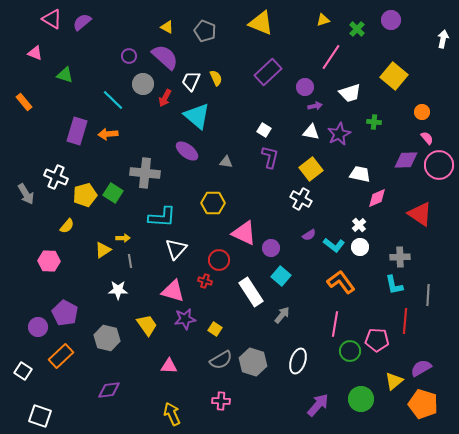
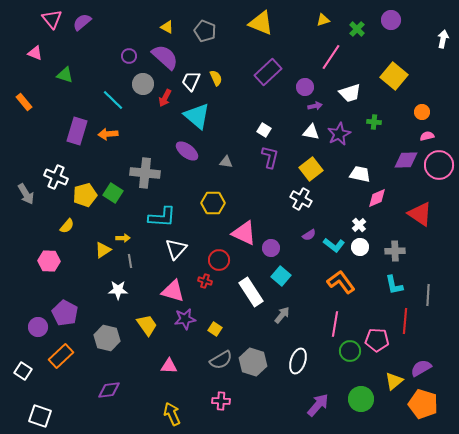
pink triangle at (52, 19): rotated 20 degrees clockwise
pink semicircle at (427, 138): moved 2 px up; rotated 64 degrees counterclockwise
gray cross at (400, 257): moved 5 px left, 6 px up
